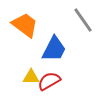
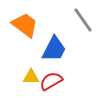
red semicircle: moved 2 px right
